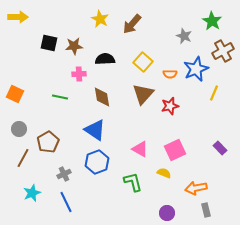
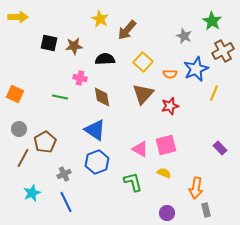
brown arrow: moved 5 px left, 6 px down
pink cross: moved 1 px right, 4 px down; rotated 16 degrees clockwise
brown pentagon: moved 3 px left
pink square: moved 9 px left, 5 px up; rotated 10 degrees clockwise
orange arrow: rotated 70 degrees counterclockwise
